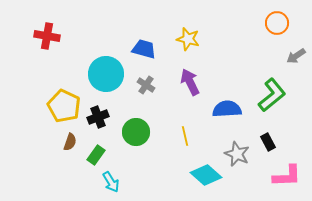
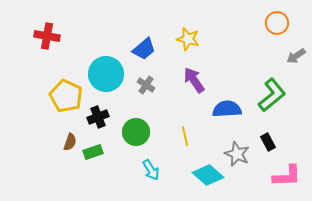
blue trapezoid: rotated 125 degrees clockwise
purple arrow: moved 4 px right, 2 px up; rotated 8 degrees counterclockwise
yellow pentagon: moved 2 px right, 10 px up
green rectangle: moved 3 px left, 3 px up; rotated 36 degrees clockwise
cyan diamond: moved 2 px right
cyan arrow: moved 40 px right, 12 px up
